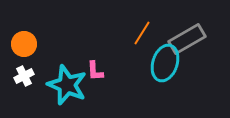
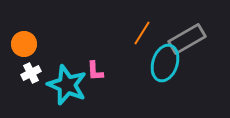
white cross: moved 7 px right, 3 px up
